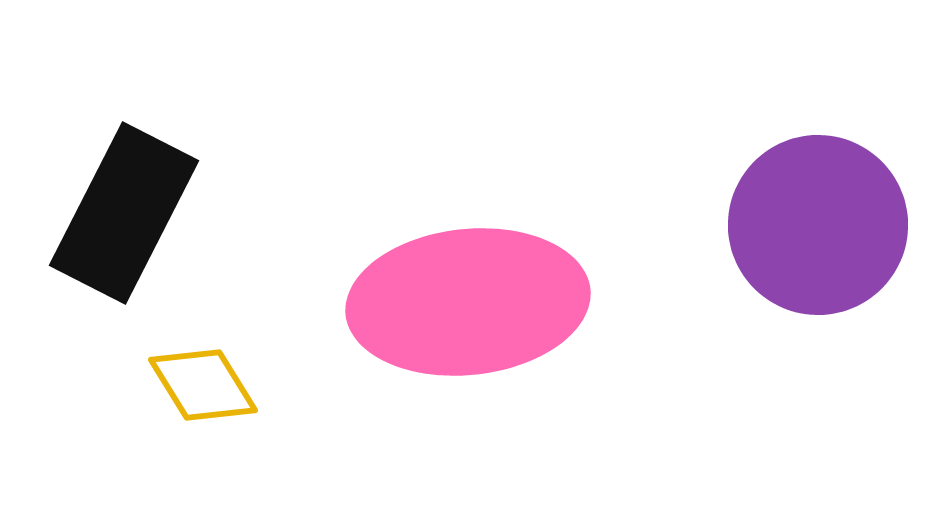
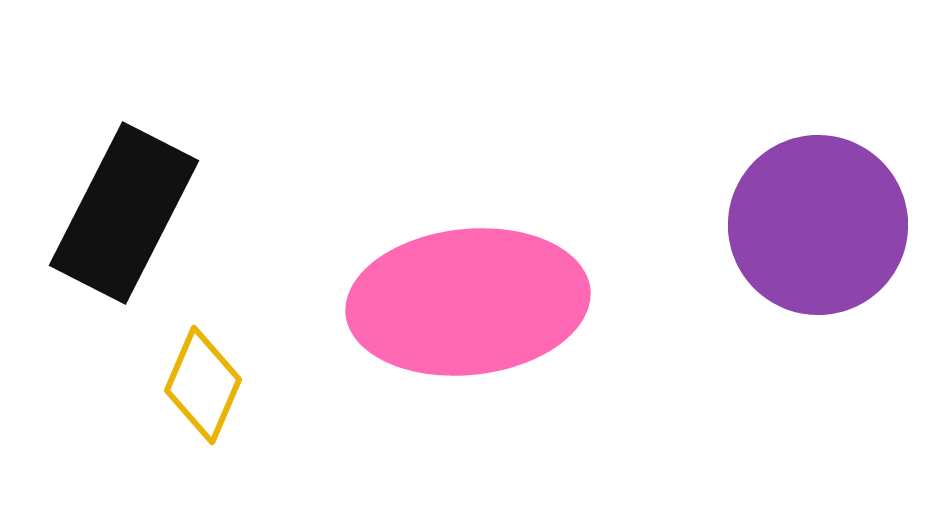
yellow diamond: rotated 55 degrees clockwise
